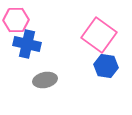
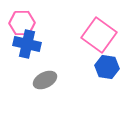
pink hexagon: moved 6 px right, 3 px down
blue hexagon: moved 1 px right, 1 px down
gray ellipse: rotated 15 degrees counterclockwise
